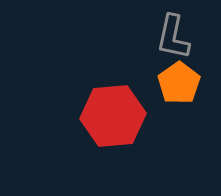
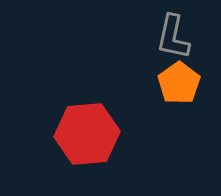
red hexagon: moved 26 px left, 18 px down
